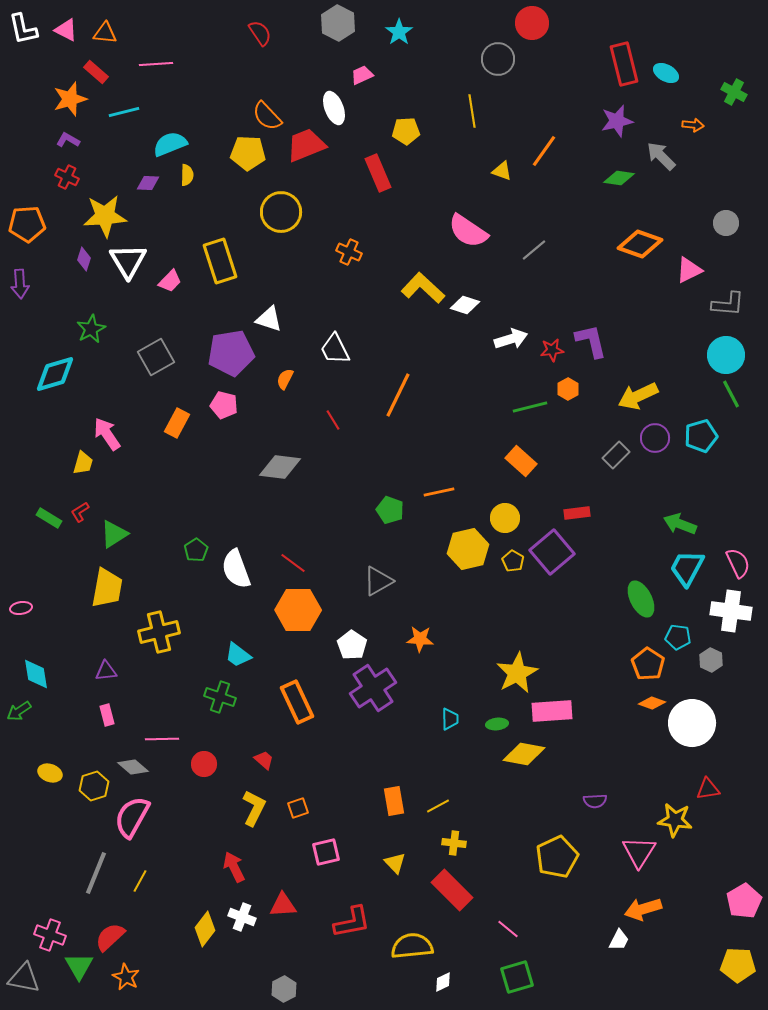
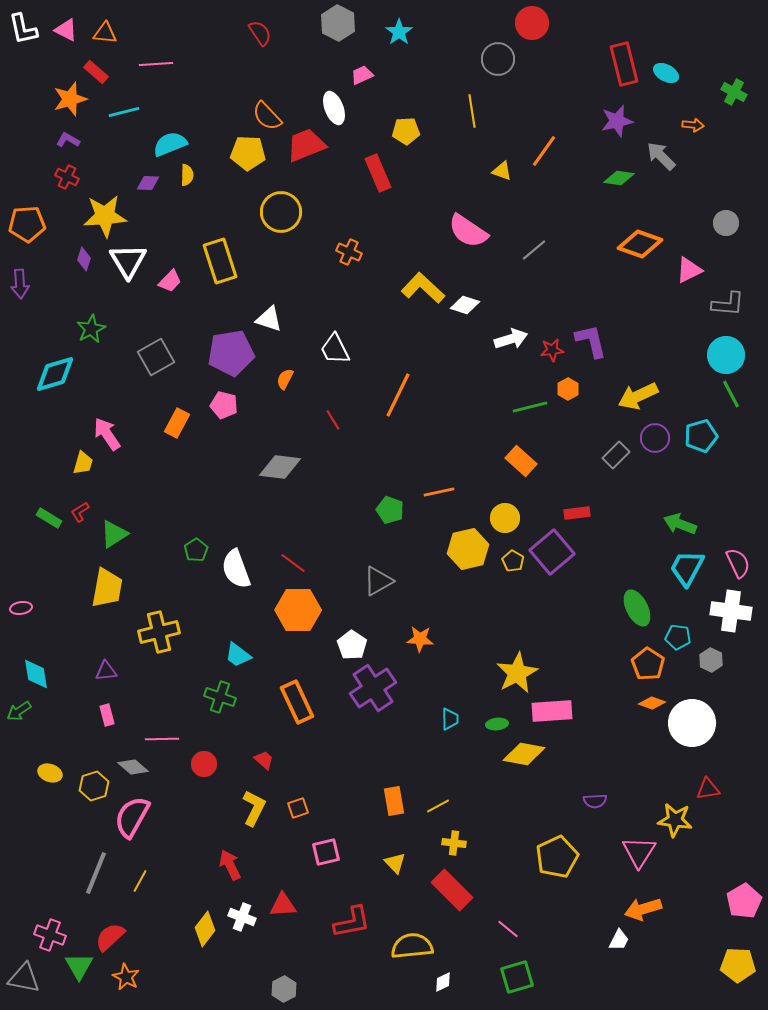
green ellipse at (641, 599): moved 4 px left, 9 px down
red arrow at (234, 867): moved 4 px left, 2 px up
